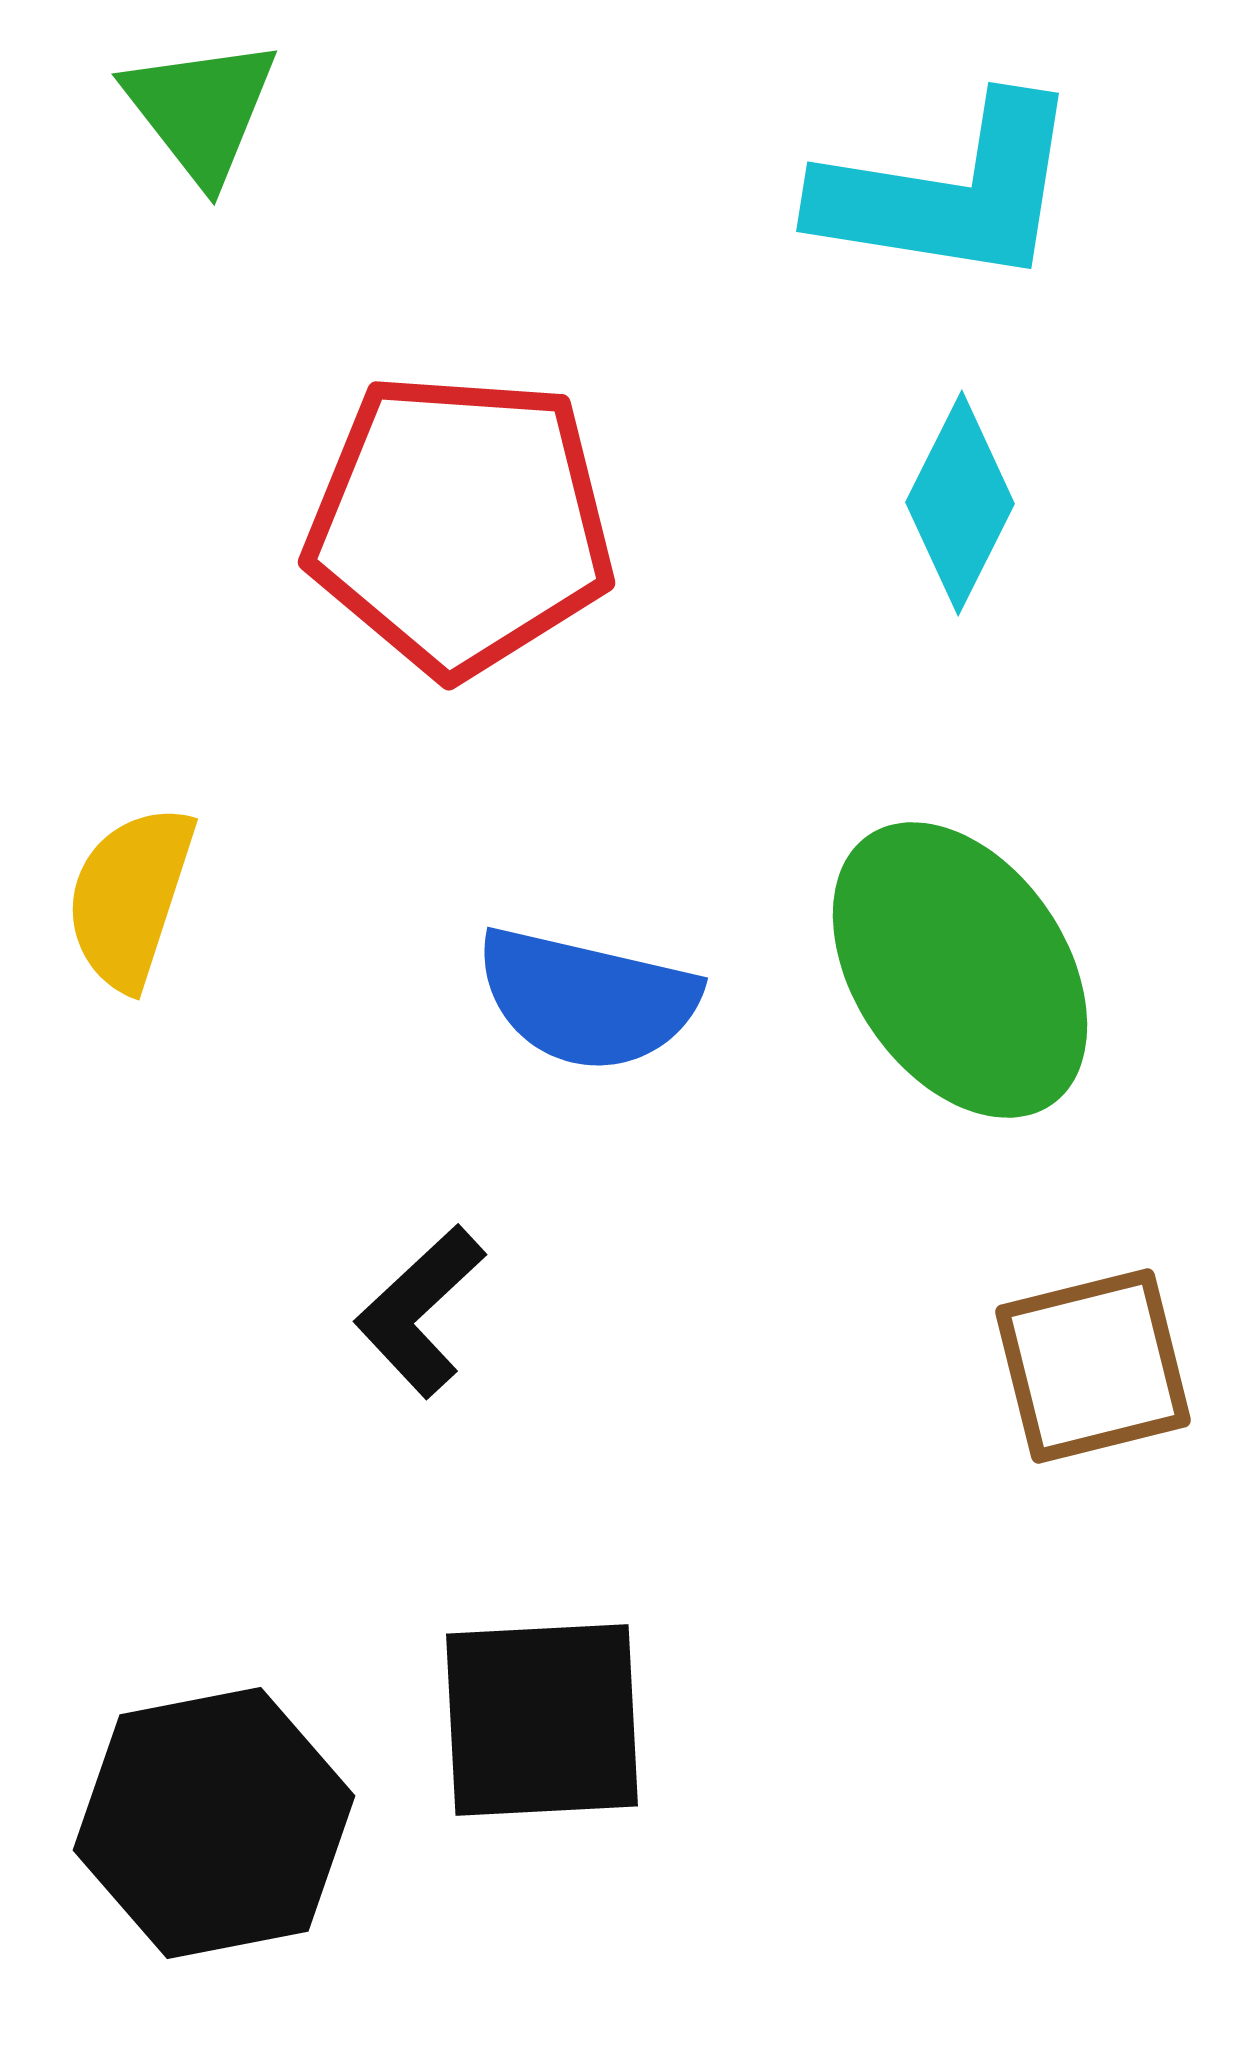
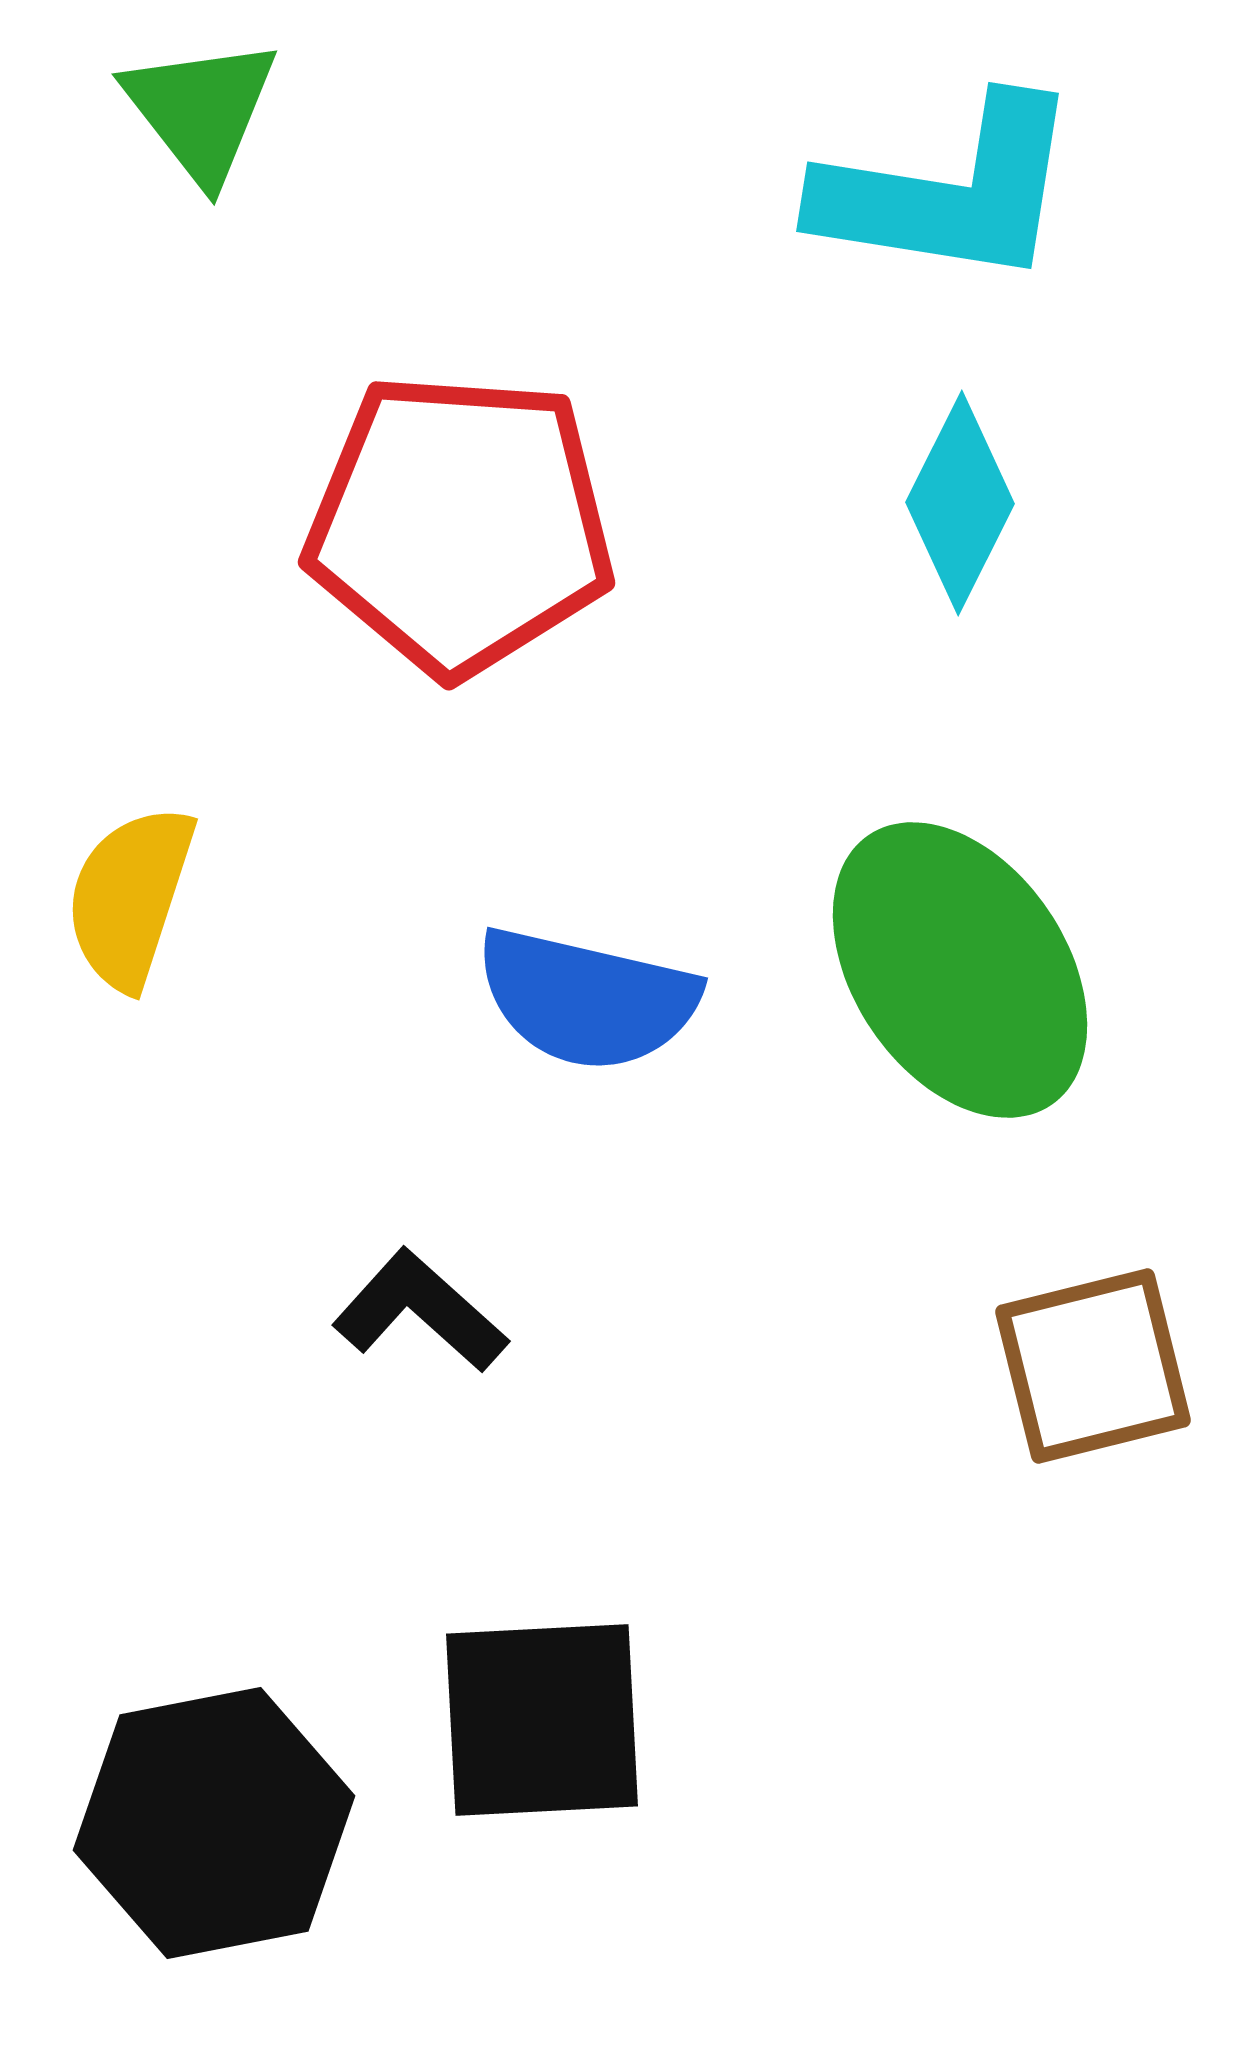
black L-shape: rotated 85 degrees clockwise
